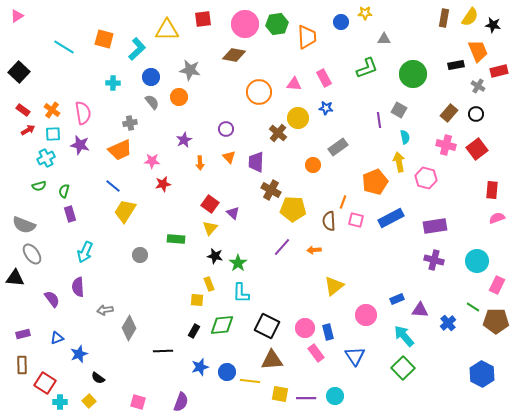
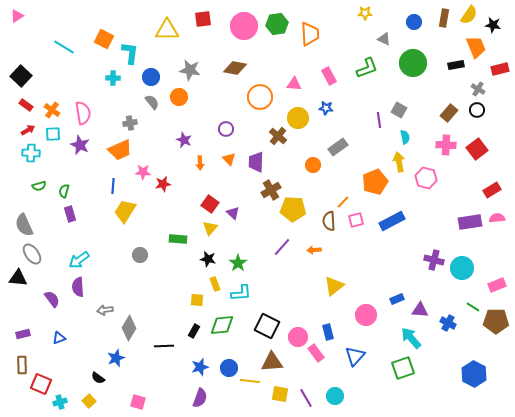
yellow semicircle at (470, 17): moved 1 px left, 2 px up
blue circle at (341, 22): moved 73 px right
pink circle at (245, 24): moved 1 px left, 2 px down
orange trapezoid at (307, 37): moved 3 px right, 3 px up
orange square at (104, 39): rotated 12 degrees clockwise
gray triangle at (384, 39): rotated 24 degrees clockwise
cyan L-shape at (137, 49): moved 7 px left, 4 px down; rotated 40 degrees counterclockwise
orange trapezoid at (478, 51): moved 2 px left, 4 px up
brown diamond at (234, 55): moved 1 px right, 13 px down
red rectangle at (499, 71): moved 1 px right, 2 px up
black square at (19, 72): moved 2 px right, 4 px down
green circle at (413, 74): moved 11 px up
pink rectangle at (324, 78): moved 5 px right, 2 px up
cyan cross at (113, 83): moved 5 px up
gray cross at (478, 86): moved 3 px down
orange circle at (259, 92): moved 1 px right, 5 px down
red rectangle at (23, 110): moved 3 px right, 5 px up
black circle at (476, 114): moved 1 px right, 4 px up
brown cross at (278, 133): moved 3 px down
purple star at (184, 140): rotated 21 degrees counterclockwise
purple star at (80, 145): rotated 12 degrees clockwise
pink cross at (446, 145): rotated 12 degrees counterclockwise
orange triangle at (229, 157): moved 2 px down
cyan cross at (46, 158): moved 15 px left, 5 px up; rotated 30 degrees clockwise
pink star at (152, 161): moved 9 px left, 11 px down
blue line at (113, 186): rotated 56 degrees clockwise
brown cross at (271, 190): rotated 30 degrees clockwise
red rectangle at (492, 190): rotated 54 degrees clockwise
orange line at (343, 202): rotated 24 degrees clockwise
blue rectangle at (391, 218): moved 1 px right, 3 px down
pink semicircle at (497, 218): rotated 14 degrees clockwise
pink square at (356, 220): rotated 28 degrees counterclockwise
gray semicircle at (24, 225): rotated 45 degrees clockwise
purple rectangle at (435, 226): moved 35 px right, 4 px up
green rectangle at (176, 239): moved 2 px right
cyan arrow at (85, 252): moved 6 px left, 8 px down; rotated 30 degrees clockwise
black star at (215, 256): moved 7 px left, 3 px down
cyan circle at (477, 261): moved 15 px left, 7 px down
black triangle at (15, 278): moved 3 px right
yellow rectangle at (209, 284): moved 6 px right
pink rectangle at (497, 285): rotated 42 degrees clockwise
cyan L-shape at (241, 293): rotated 95 degrees counterclockwise
blue cross at (448, 323): rotated 21 degrees counterclockwise
pink circle at (305, 328): moved 7 px left, 9 px down
cyan arrow at (404, 336): moved 7 px right, 2 px down
blue triangle at (57, 338): moved 2 px right
black line at (163, 351): moved 1 px right, 5 px up
blue star at (79, 354): moved 37 px right, 4 px down
blue triangle at (355, 356): rotated 15 degrees clockwise
brown triangle at (272, 360): moved 2 px down
green square at (403, 368): rotated 25 degrees clockwise
blue circle at (227, 372): moved 2 px right, 4 px up
blue hexagon at (482, 374): moved 8 px left
red square at (45, 383): moved 4 px left, 1 px down; rotated 10 degrees counterclockwise
purple line at (306, 398): rotated 60 degrees clockwise
cyan cross at (60, 402): rotated 16 degrees counterclockwise
purple semicircle at (181, 402): moved 19 px right, 4 px up
